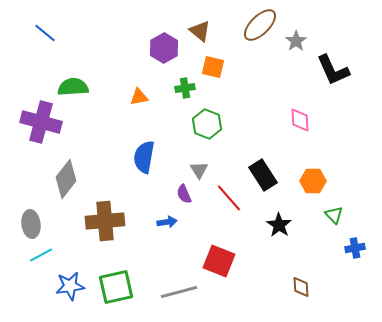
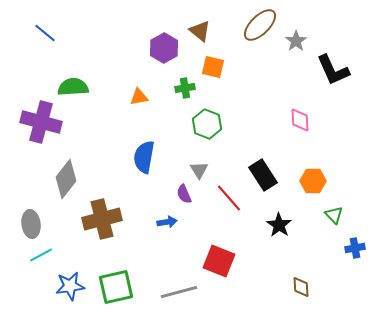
brown cross: moved 3 px left, 2 px up; rotated 9 degrees counterclockwise
